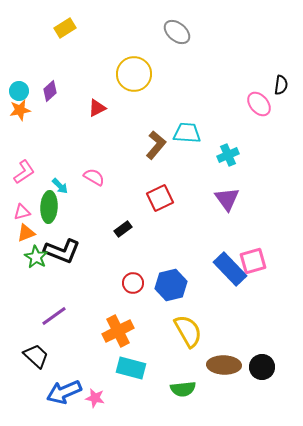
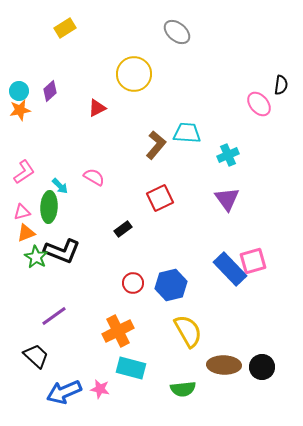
pink star: moved 5 px right, 9 px up
